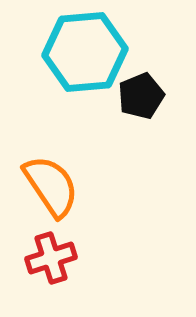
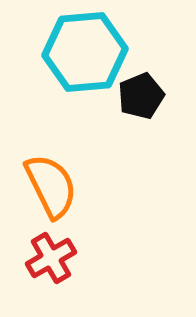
orange semicircle: rotated 8 degrees clockwise
red cross: rotated 12 degrees counterclockwise
